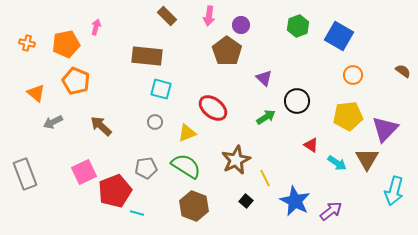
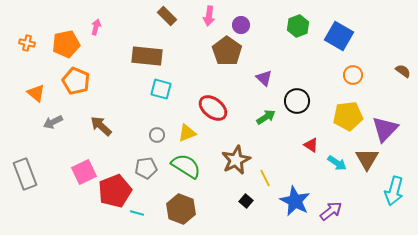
gray circle at (155, 122): moved 2 px right, 13 px down
brown hexagon at (194, 206): moved 13 px left, 3 px down
